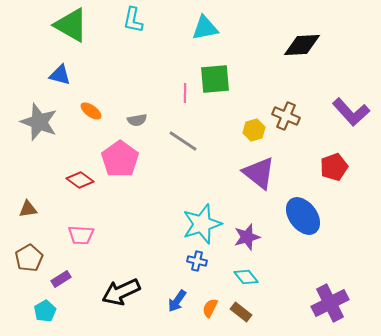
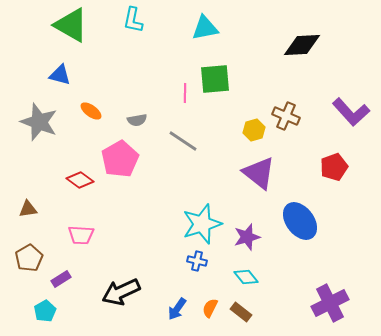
pink pentagon: rotated 6 degrees clockwise
blue ellipse: moved 3 px left, 5 px down
blue arrow: moved 8 px down
